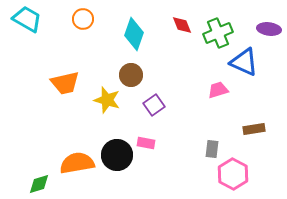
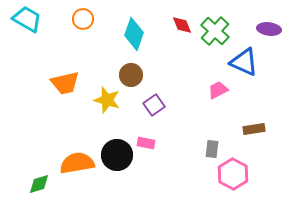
green cross: moved 3 px left, 2 px up; rotated 24 degrees counterclockwise
pink trapezoid: rotated 10 degrees counterclockwise
